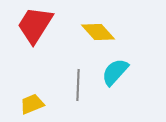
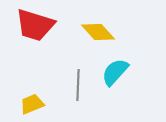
red trapezoid: rotated 105 degrees counterclockwise
